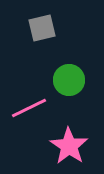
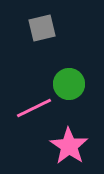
green circle: moved 4 px down
pink line: moved 5 px right
